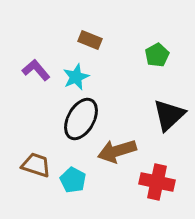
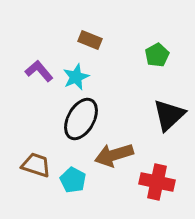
purple L-shape: moved 3 px right, 1 px down
brown arrow: moved 3 px left, 4 px down
